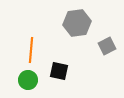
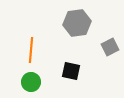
gray square: moved 3 px right, 1 px down
black square: moved 12 px right
green circle: moved 3 px right, 2 px down
